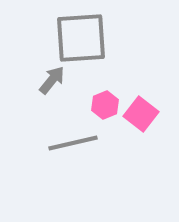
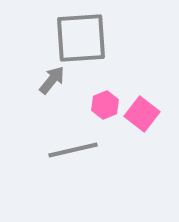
pink square: moved 1 px right
gray line: moved 7 px down
